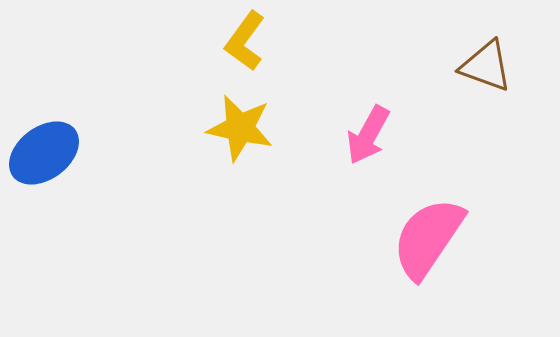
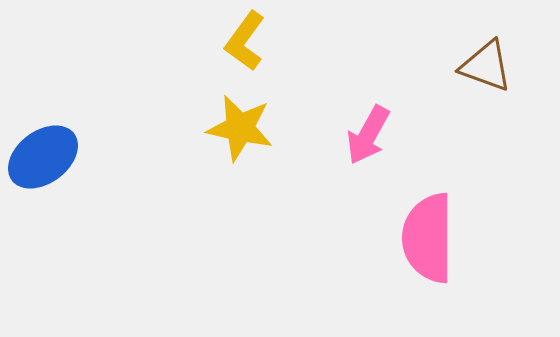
blue ellipse: moved 1 px left, 4 px down
pink semicircle: rotated 34 degrees counterclockwise
